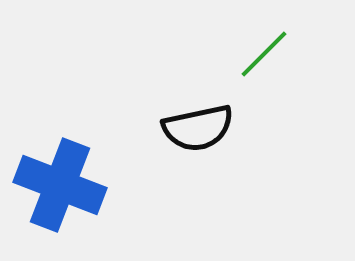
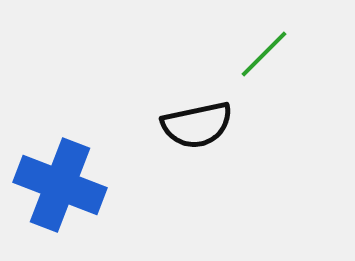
black semicircle: moved 1 px left, 3 px up
